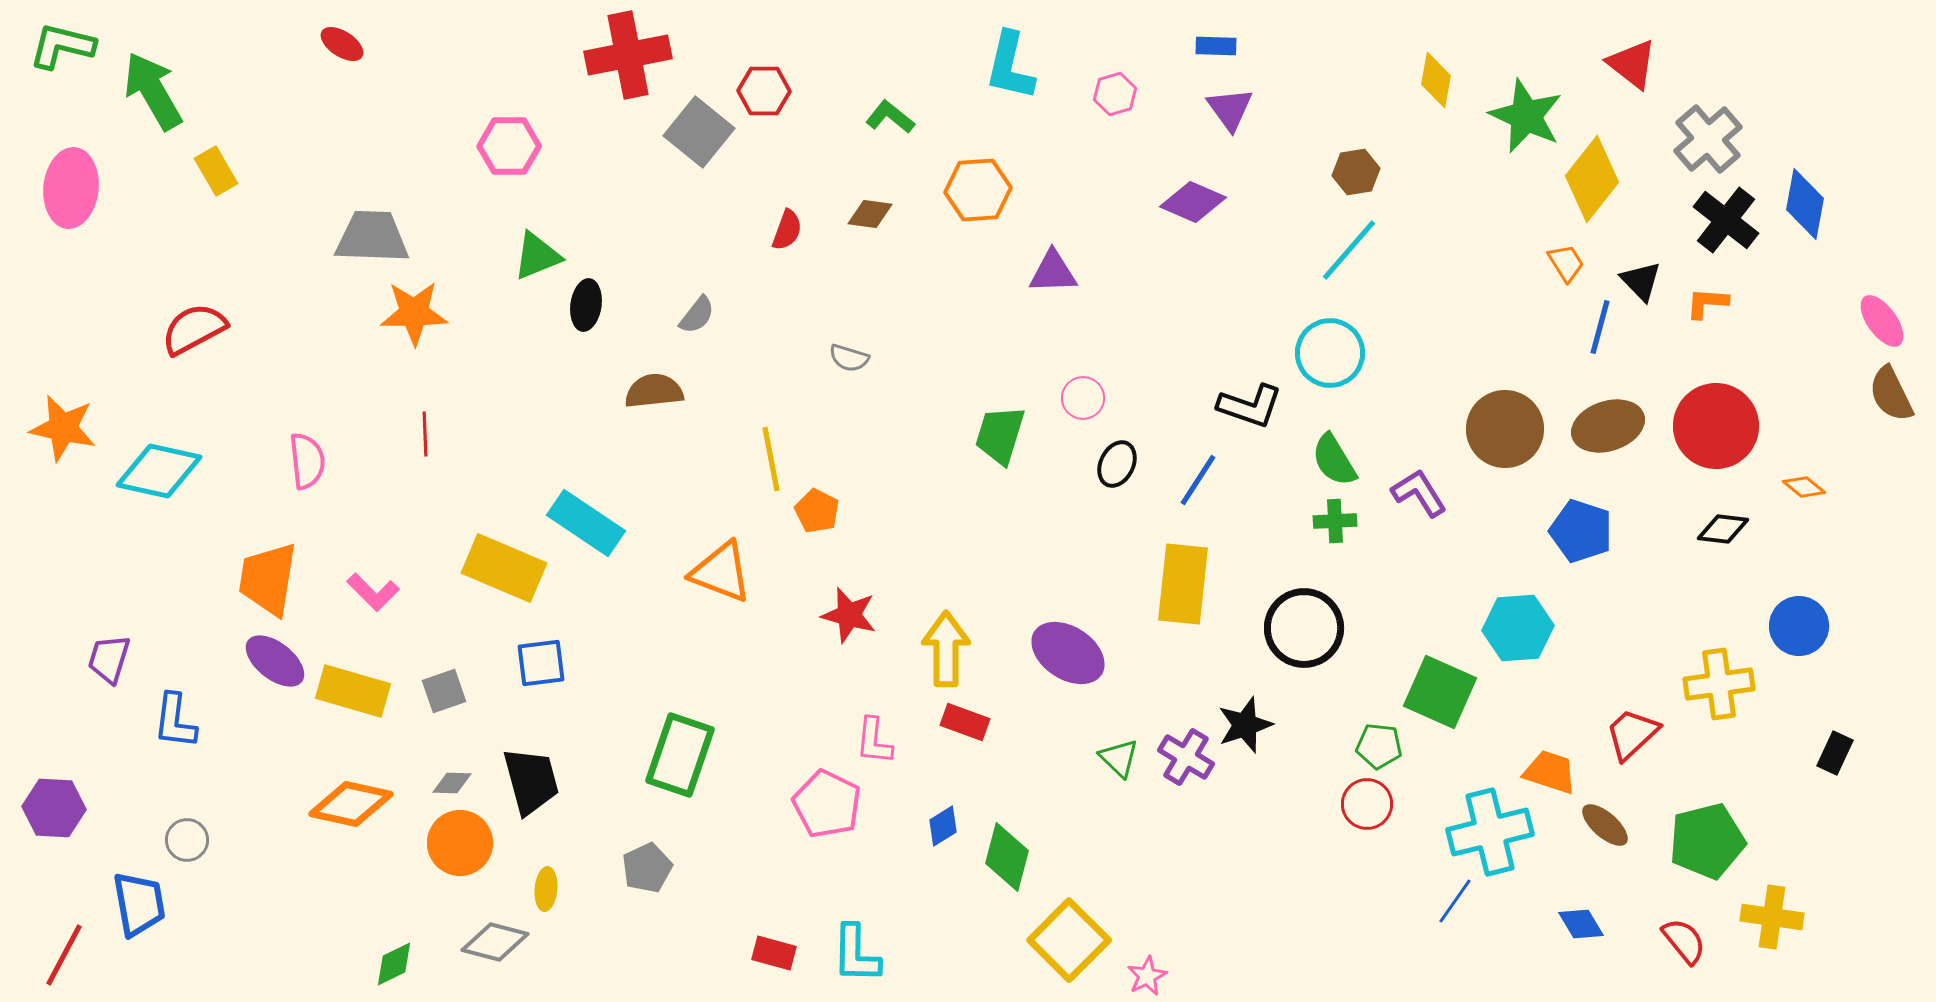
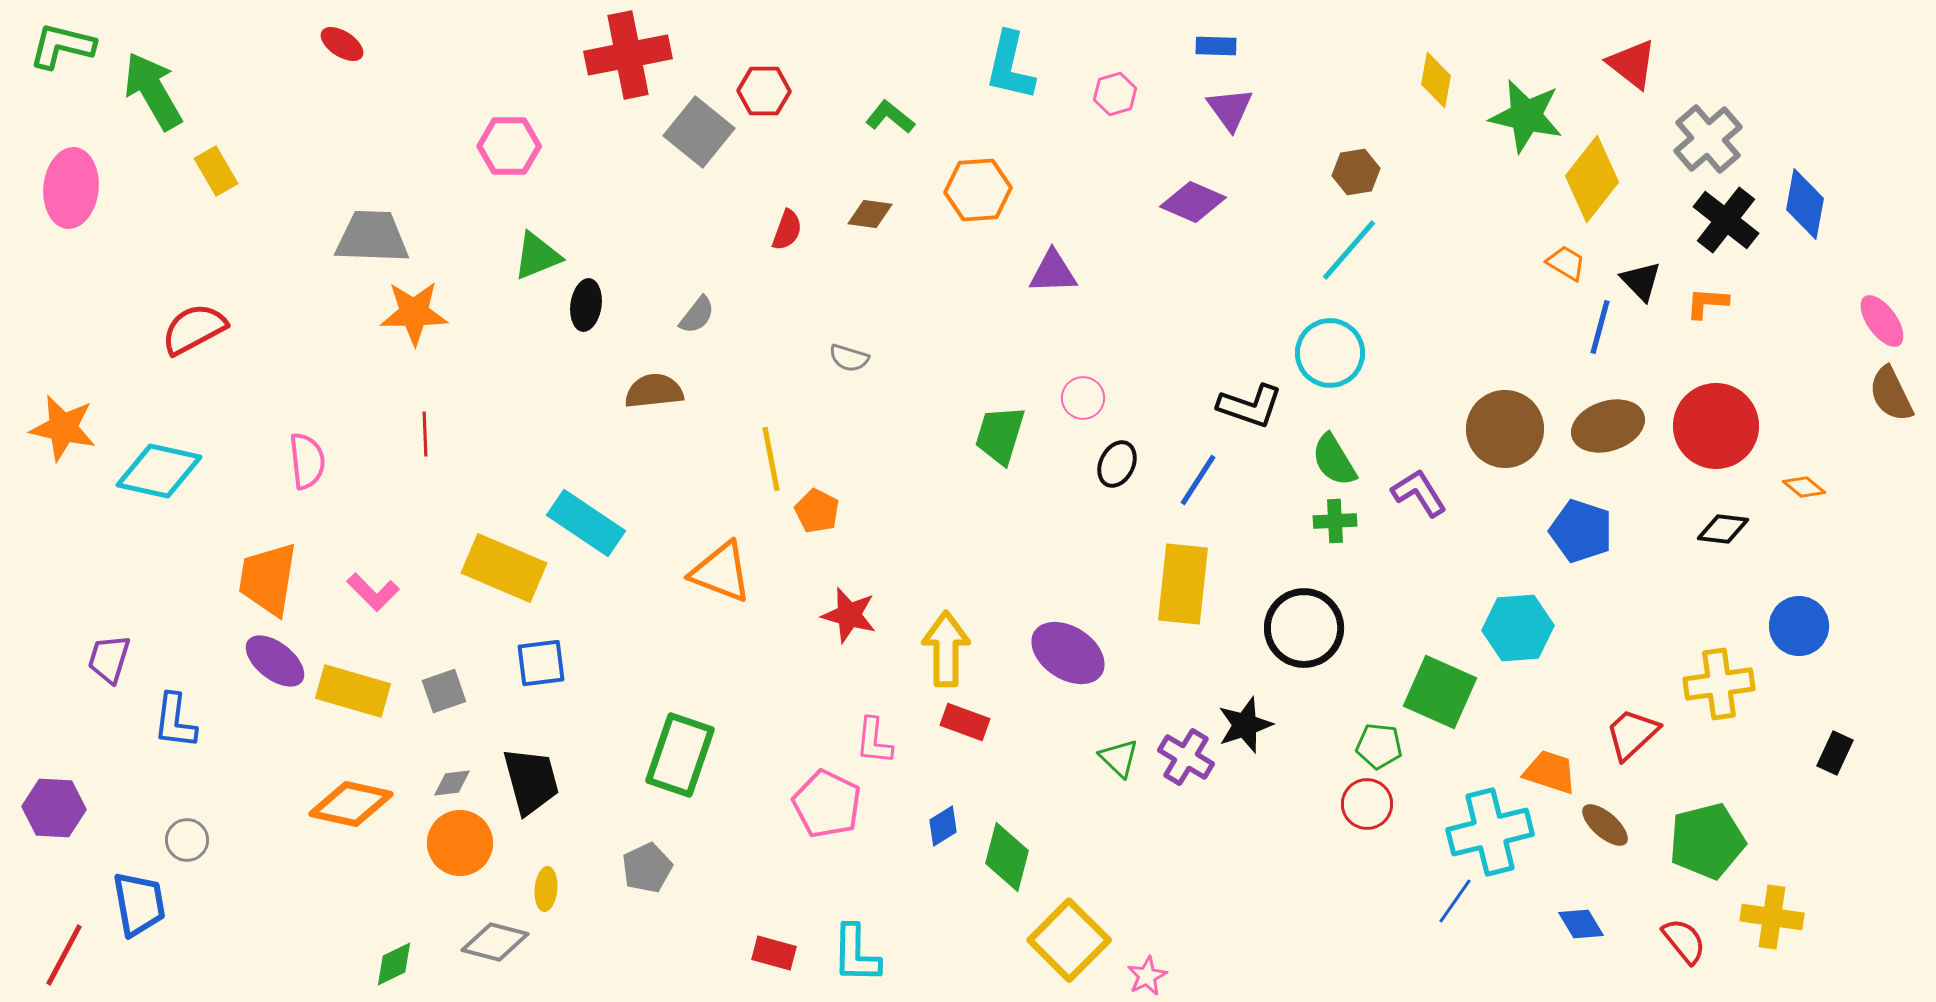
green star at (1526, 116): rotated 12 degrees counterclockwise
orange trapezoid at (1566, 263): rotated 27 degrees counterclockwise
gray diamond at (452, 783): rotated 9 degrees counterclockwise
